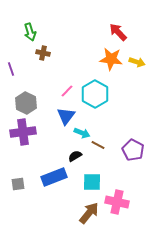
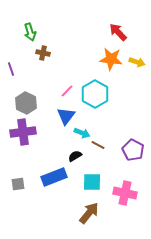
pink cross: moved 8 px right, 9 px up
